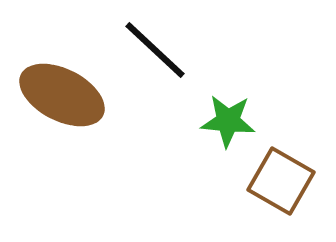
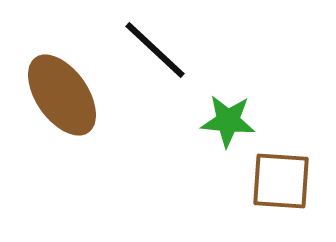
brown ellipse: rotated 28 degrees clockwise
brown square: rotated 26 degrees counterclockwise
